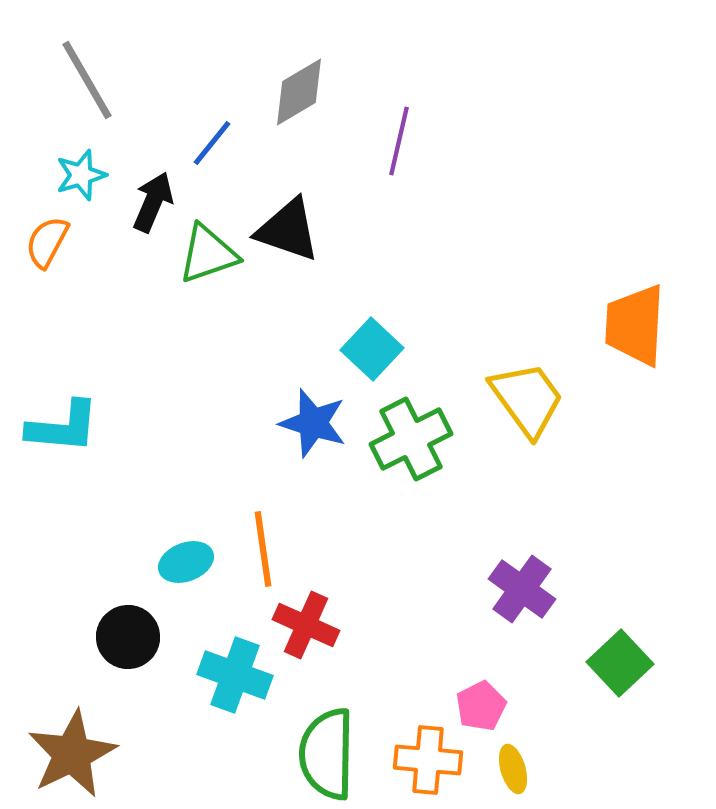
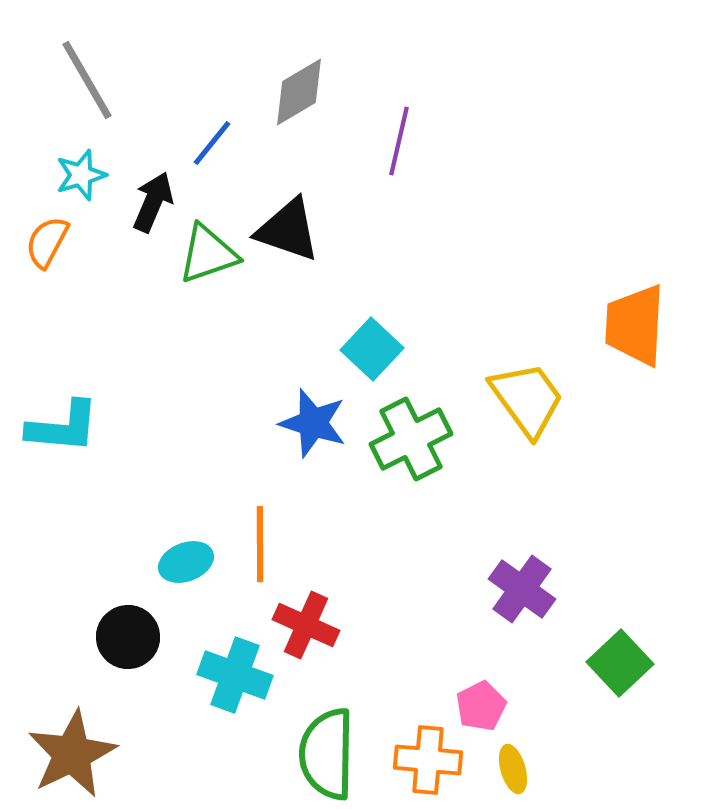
orange line: moved 3 px left, 5 px up; rotated 8 degrees clockwise
